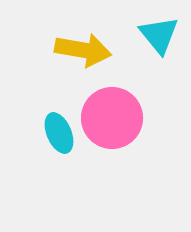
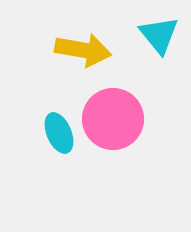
pink circle: moved 1 px right, 1 px down
